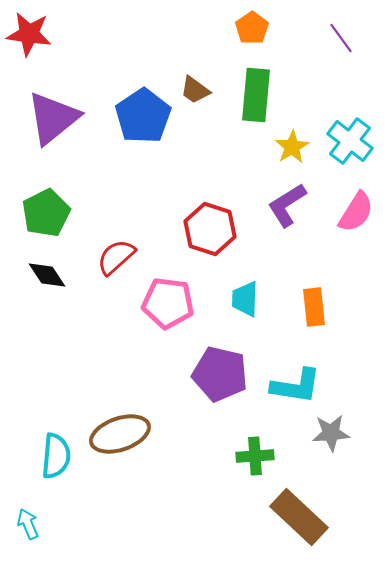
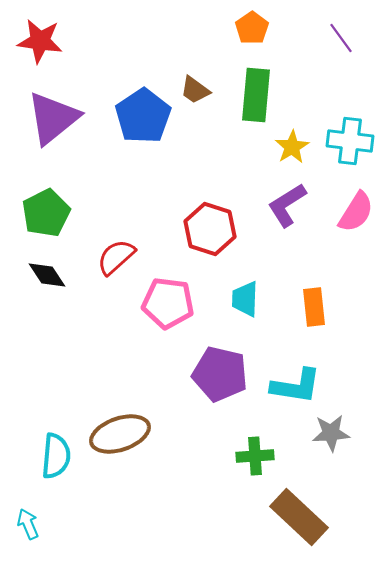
red star: moved 11 px right, 7 px down
cyan cross: rotated 30 degrees counterclockwise
